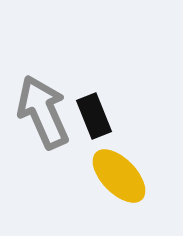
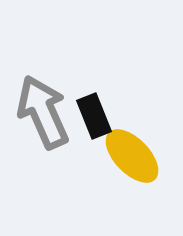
yellow ellipse: moved 13 px right, 20 px up
